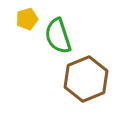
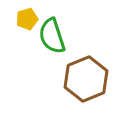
green semicircle: moved 6 px left
